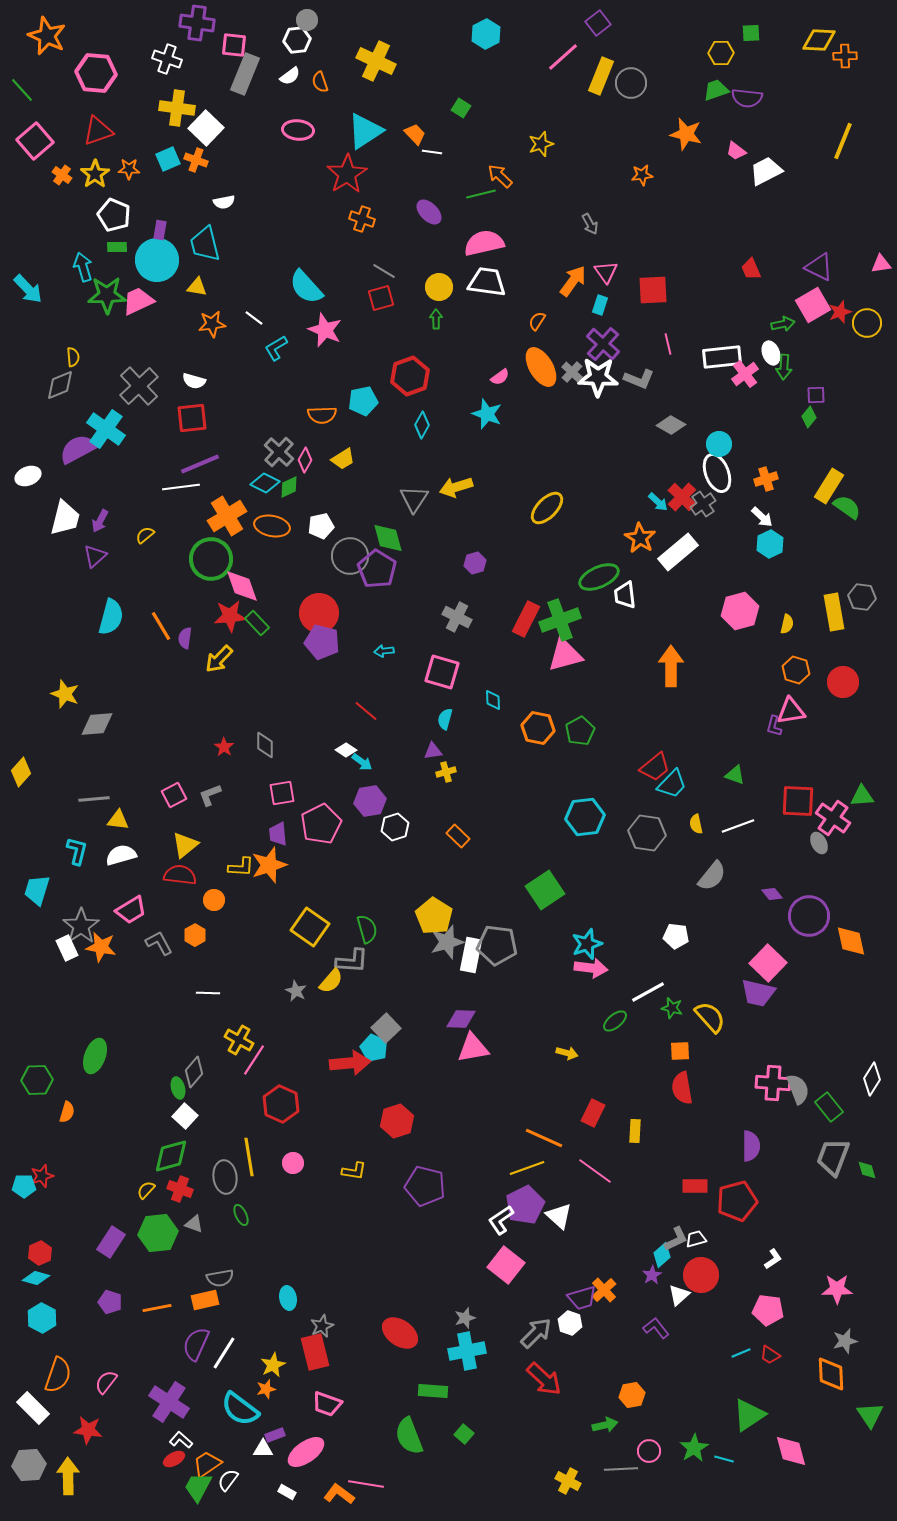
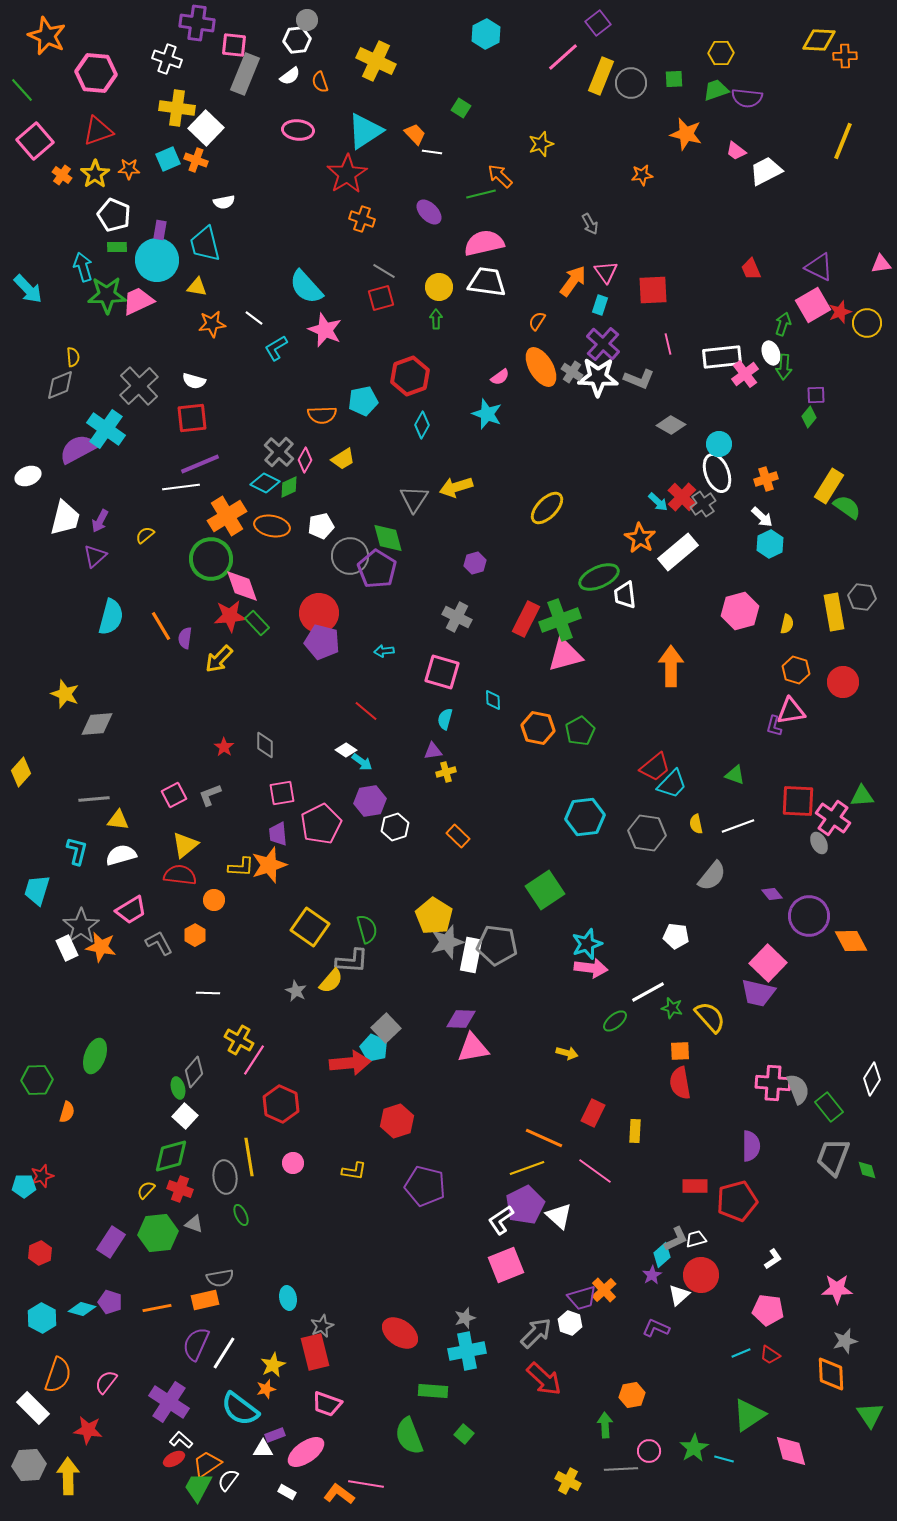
green square at (751, 33): moved 77 px left, 46 px down
green arrow at (783, 324): rotated 60 degrees counterclockwise
gray cross at (572, 372): rotated 10 degrees counterclockwise
orange diamond at (851, 941): rotated 16 degrees counterclockwise
red semicircle at (682, 1088): moved 2 px left, 5 px up
pink square at (506, 1265): rotated 30 degrees clockwise
cyan diamond at (36, 1278): moved 46 px right, 31 px down
purple L-shape at (656, 1328): rotated 28 degrees counterclockwise
green arrow at (605, 1425): rotated 80 degrees counterclockwise
